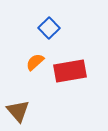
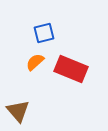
blue square: moved 5 px left, 5 px down; rotated 30 degrees clockwise
red rectangle: moved 1 px right, 2 px up; rotated 32 degrees clockwise
